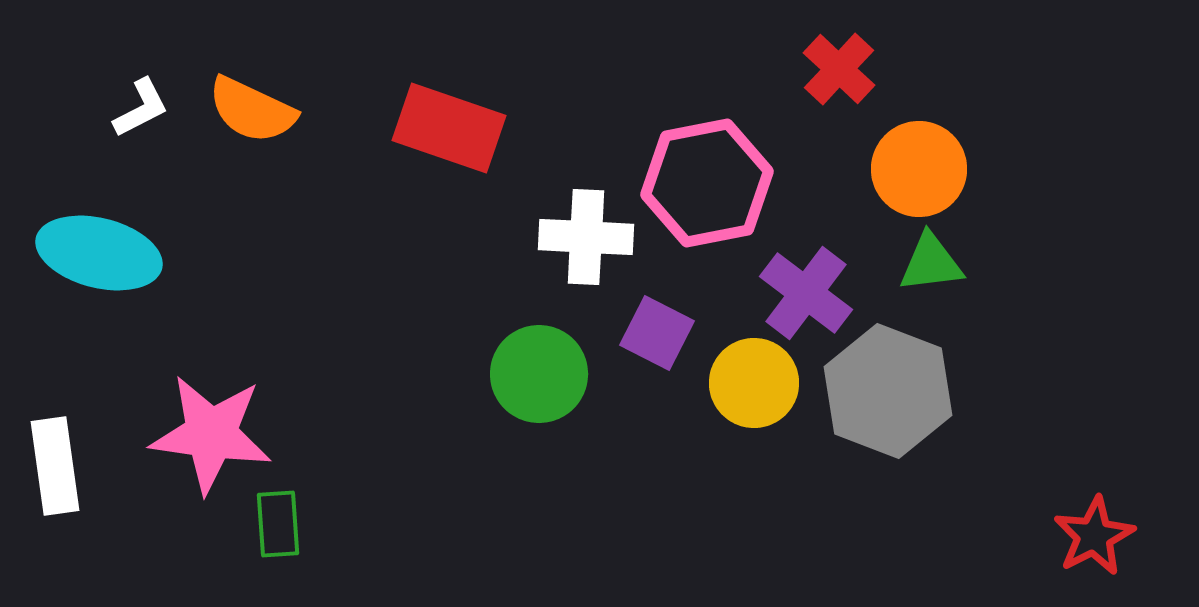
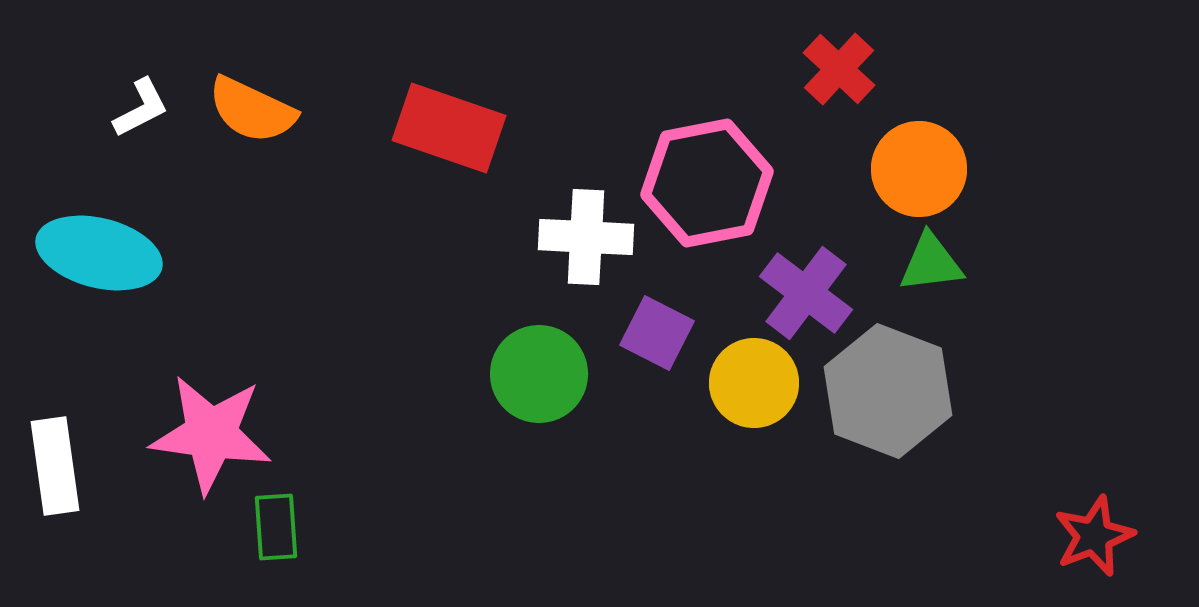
green rectangle: moved 2 px left, 3 px down
red star: rotated 6 degrees clockwise
